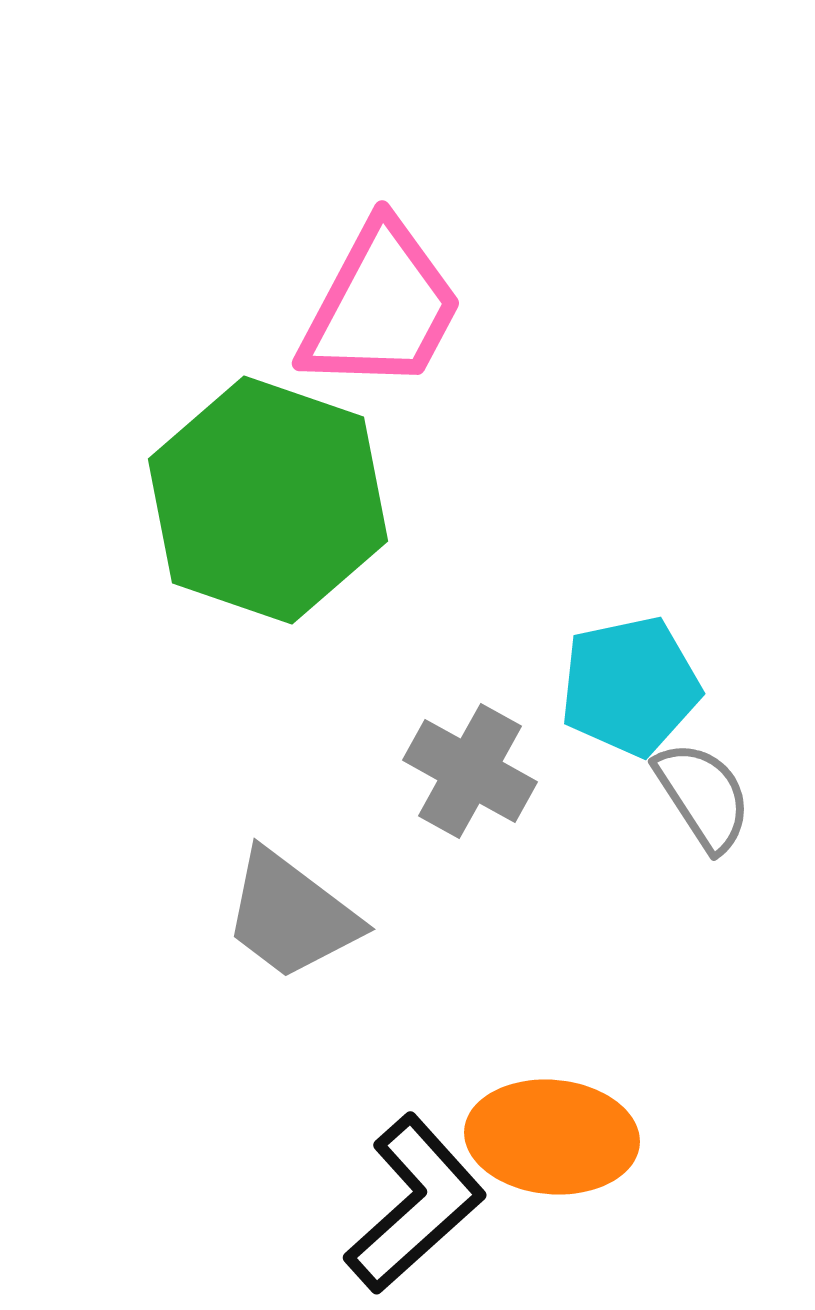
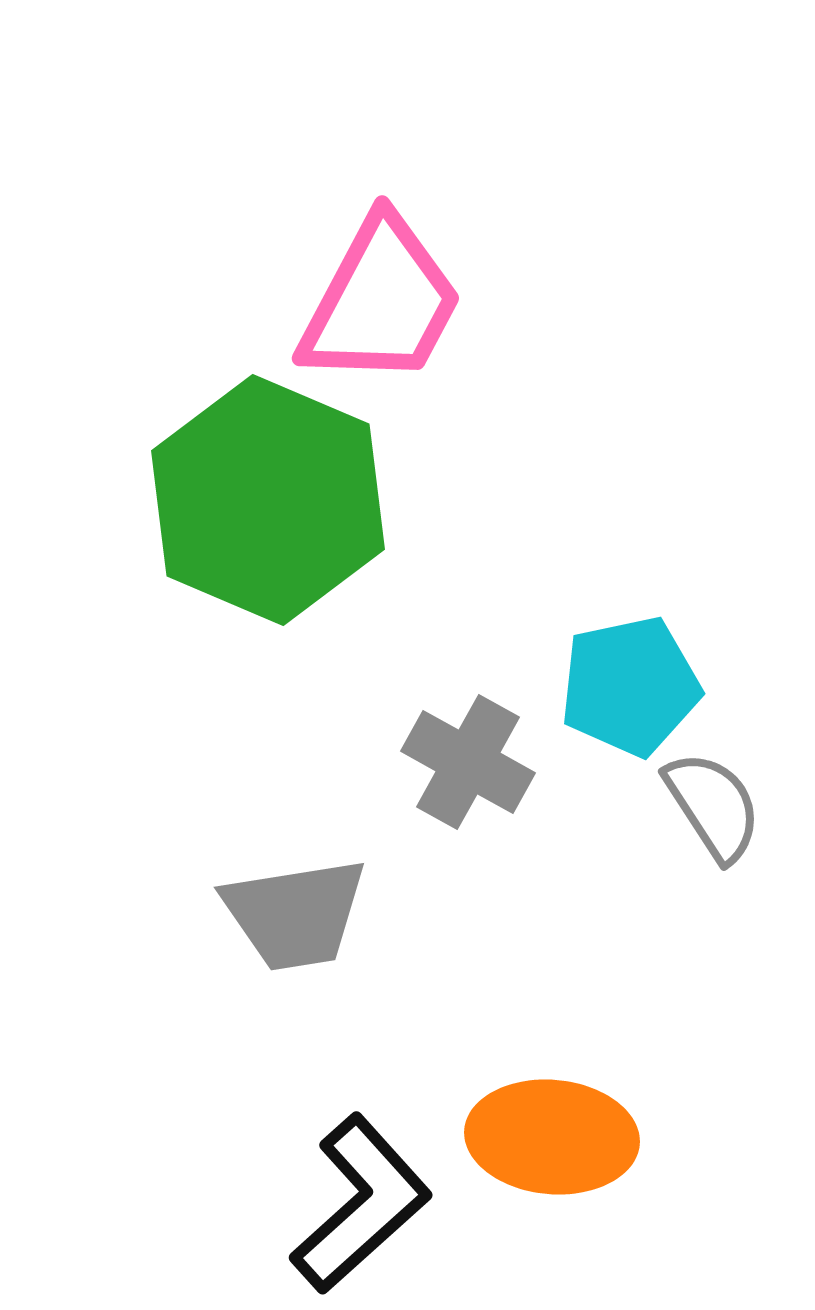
pink trapezoid: moved 5 px up
green hexagon: rotated 4 degrees clockwise
gray cross: moved 2 px left, 9 px up
gray semicircle: moved 10 px right, 10 px down
gray trapezoid: moved 4 px right, 1 px up; rotated 46 degrees counterclockwise
black L-shape: moved 54 px left
